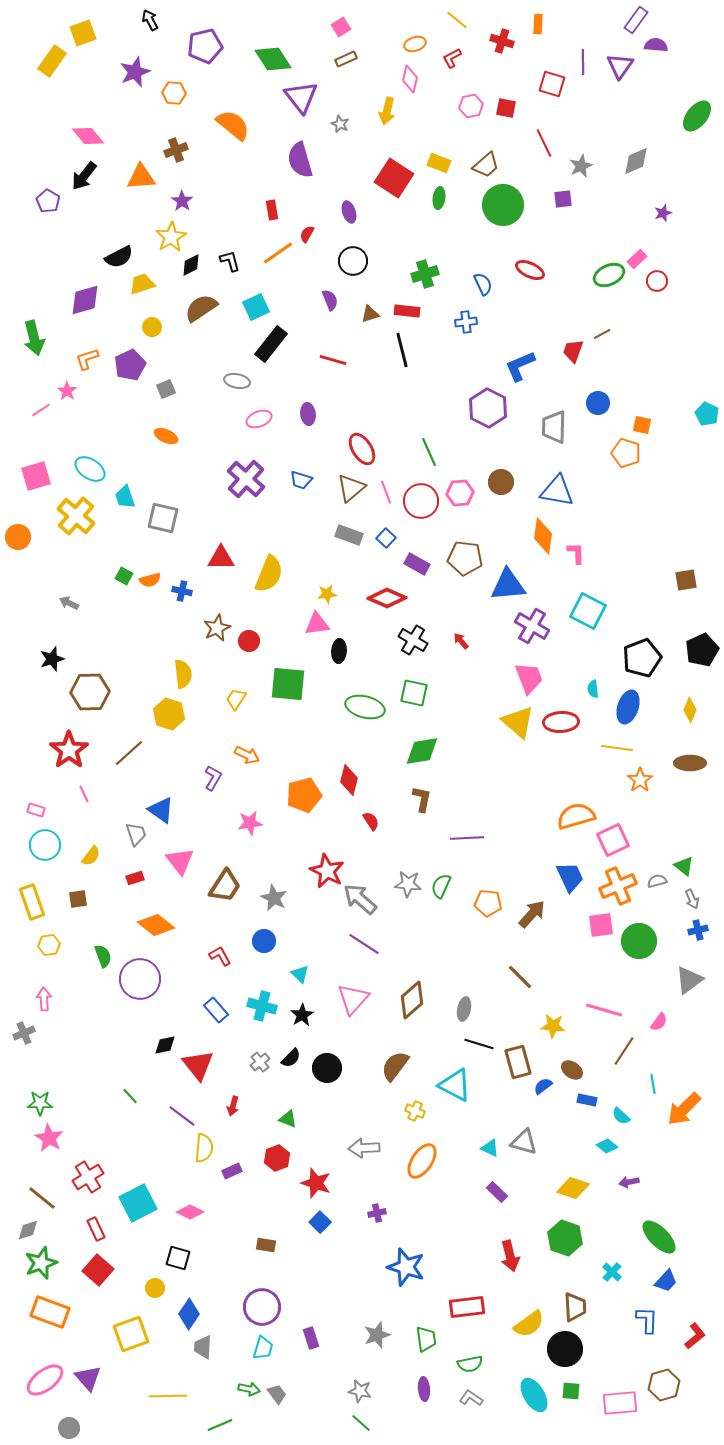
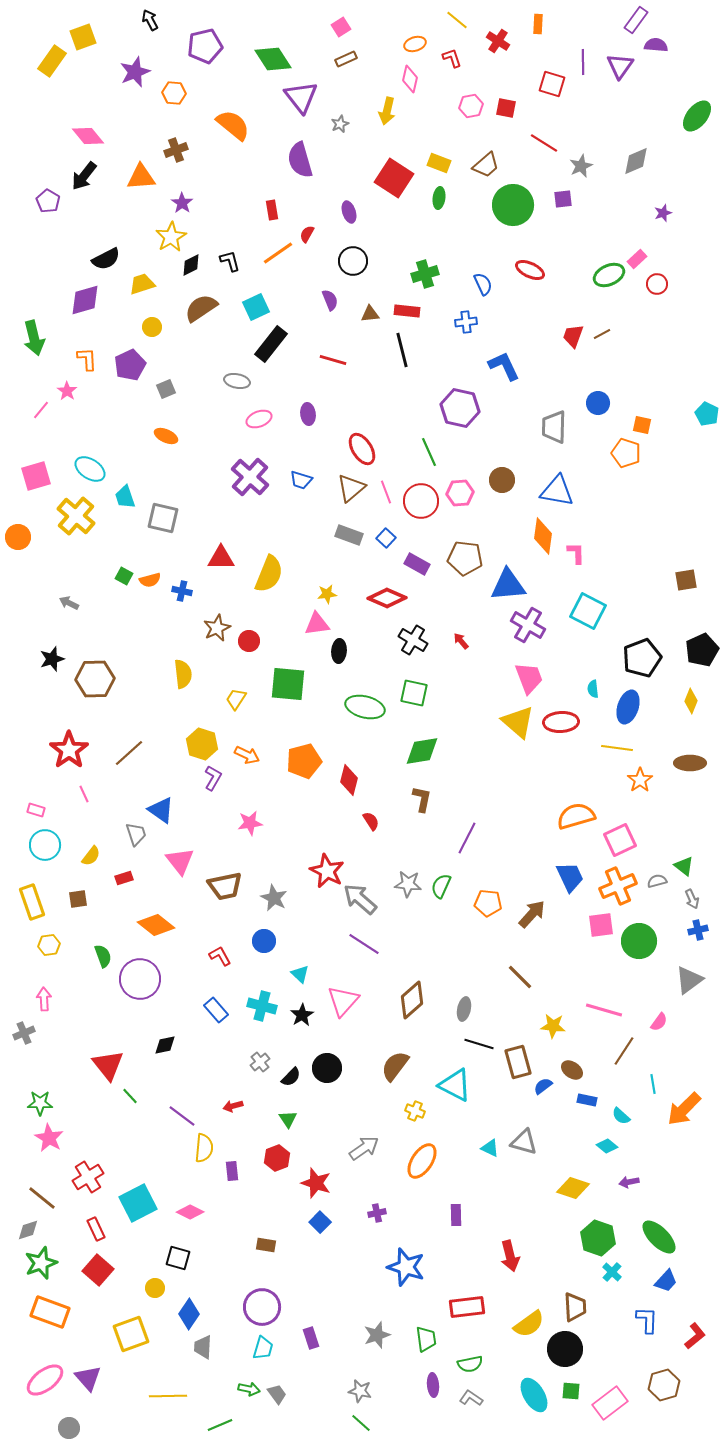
yellow square at (83, 33): moved 4 px down
red cross at (502, 41): moved 4 px left; rotated 15 degrees clockwise
red L-shape at (452, 58): rotated 100 degrees clockwise
gray star at (340, 124): rotated 24 degrees clockwise
red line at (544, 143): rotated 32 degrees counterclockwise
purple star at (182, 201): moved 2 px down
green circle at (503, 205): moved 10 px right
black semicircle at (119, 257): moved 13 px left, 2 px down
red circle at (657, 281): moved 3 px down
brown triangle at (370, 314): rotated 12 degrees clockwise
red trapezoid at (573, 351): moved 15 px up
orange L-shape at (87, 359): rotated 105 degrees clockwise
blue L-shape at (520, 366): moved 16 px left; rotated 88 degrees clockwise
purple hexagon at (488, 408): moved 28 px left; rotated 15 degrees counterclockwise
pink line at (41, 410): rotated 18 degrees counterclockwise
purple cross at (246, 479): moved 4 px right, 2 px up
brown circle at (501, 482): moved 1 px right, 2 px up
purple cross at (532, 626): moved 4 px left, 1 px up
brown hexagon at (90, 692): moved 5 px right, 13 px up
yellow diamond at (690, 710): moved 1 px right, 9 px up
yellow hexagon at (169, 714): moved 33 px right, 30 px down
orange pentagon at (304, 795): moved 34 px up
purple line at (467, 838): rotated 60 degrees counterclockwise
pink square at (613, 840): moved 7 px right
red rectangle at (135, 878): moved 11 px left
brown trapezoid at (225, 886): rotated 45 degrees clockwise
pink triangle at (353, 999): moved 10 px left, 2 px down
black semicircle at (291, 1058): moved 19 px down
red triangle at (198, 1065): moved 90 px left
red arrow at (233, 1106): rotated 60 degrees clockwise
green triangle at (288, 1119): rotated 36 degrees clockwise
gray arrow at (364, 1148): rotated 148 degrees clockwise
purple rectangle at (232, 1171): rotated 72 degrees counterclockwise
purple rectangle at (497, 1192): moved 41 px left, 23 px down; rotated 45 degrees clockwise
green hexagon at (565, 1238): moved 33 px right
purple ellipse at (424, 1389): moved 9 px right, 4 px up
pink rectangle at (620, 1403): moved 10 px left; rotated 32 degrees counterclockwise
